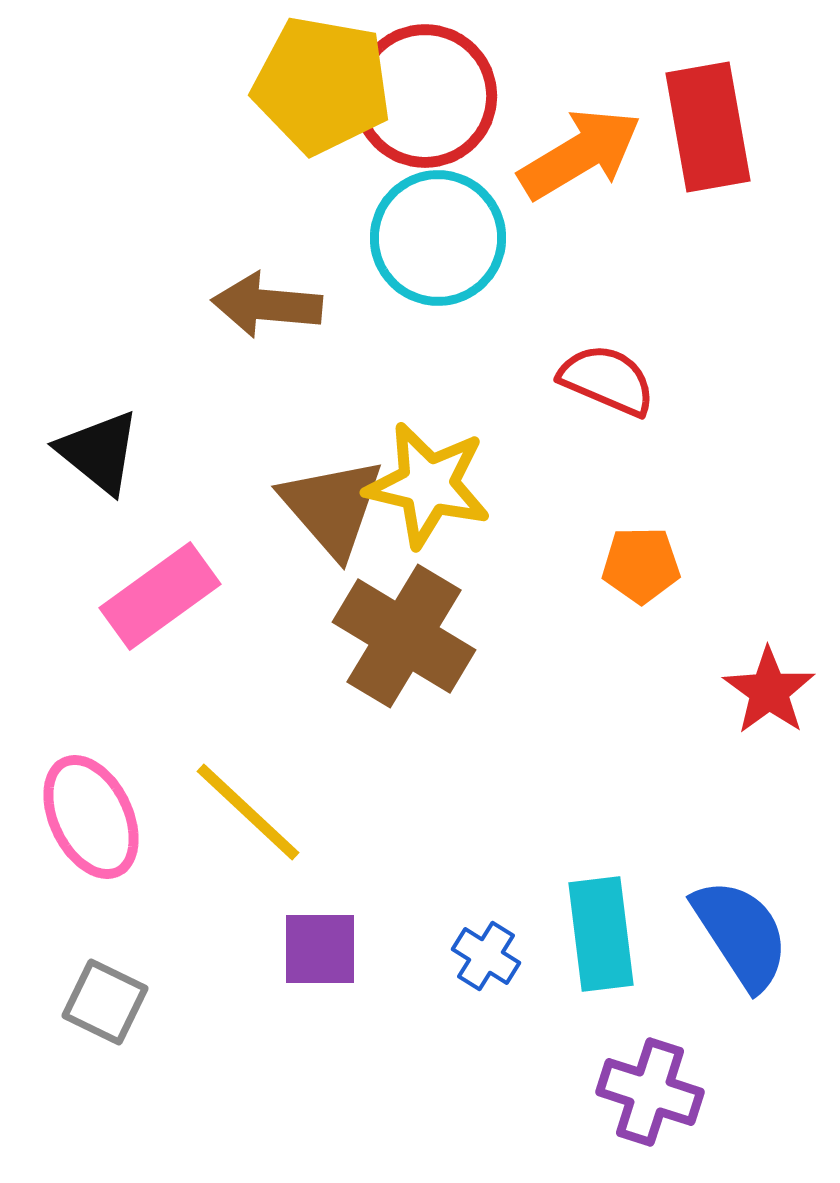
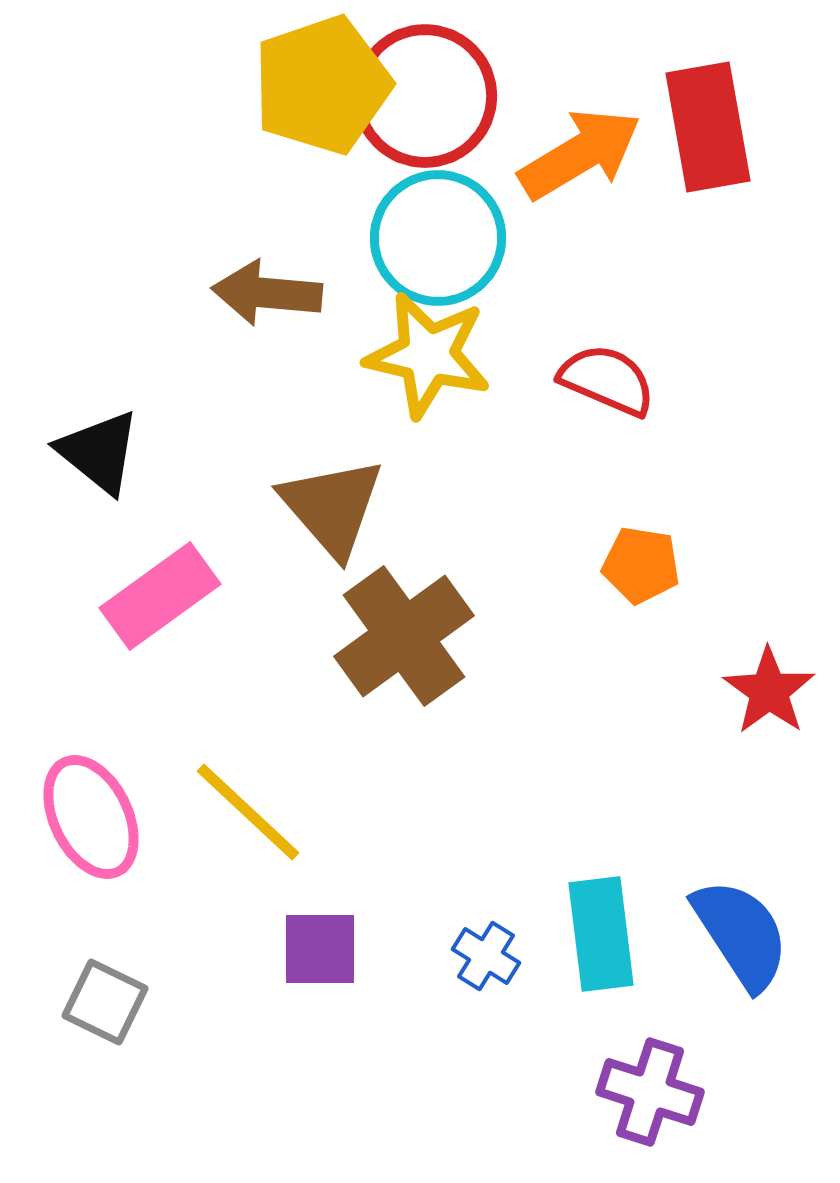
yellow pentagon: rotated 29 degrees counterclockwise
brown arrow: moved 12 px up
yellow star: moved 130 px up
orange pentagon: rotated 10 degrees clockwise
brown cross: rotated 23 degrees clockwise
